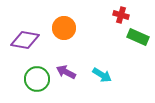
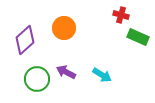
purple diamond: rotated 52 degrees counterclockwise
